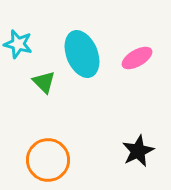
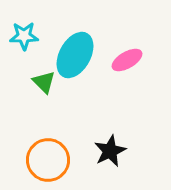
cyan star: moved 6 px right, 8 px up; rotated 16 degrees counterclockwise
cyan ellipse: moved 7 px left, 1 px down; rotated 51 degrees clockwise
pink ellipse: moved 10 px left, 2 px down
black star: moved 28 px left
